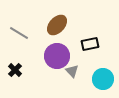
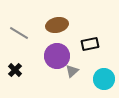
brown ellipse: rotated 35 degrees clockwise
gray triangle: rotated 32 degrees clockwise
cyan circle: moved 1 px right
